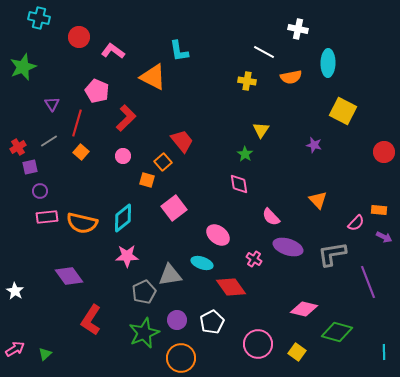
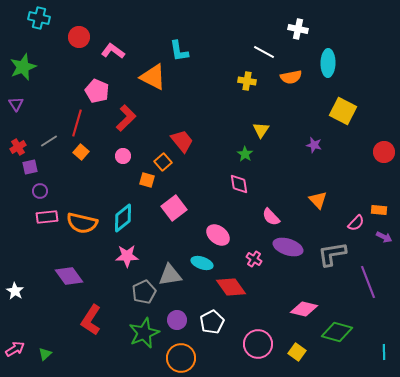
purple triangle at (52, 104): moved 36 px left
